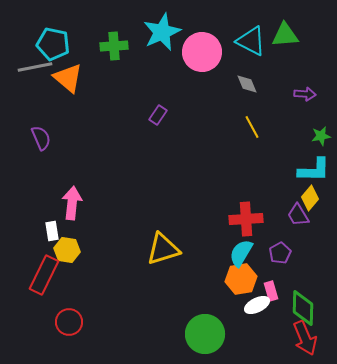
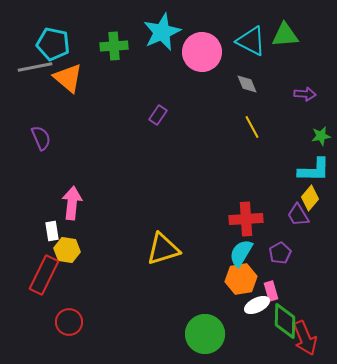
green diamond: moved 18 px left, 13 px down
